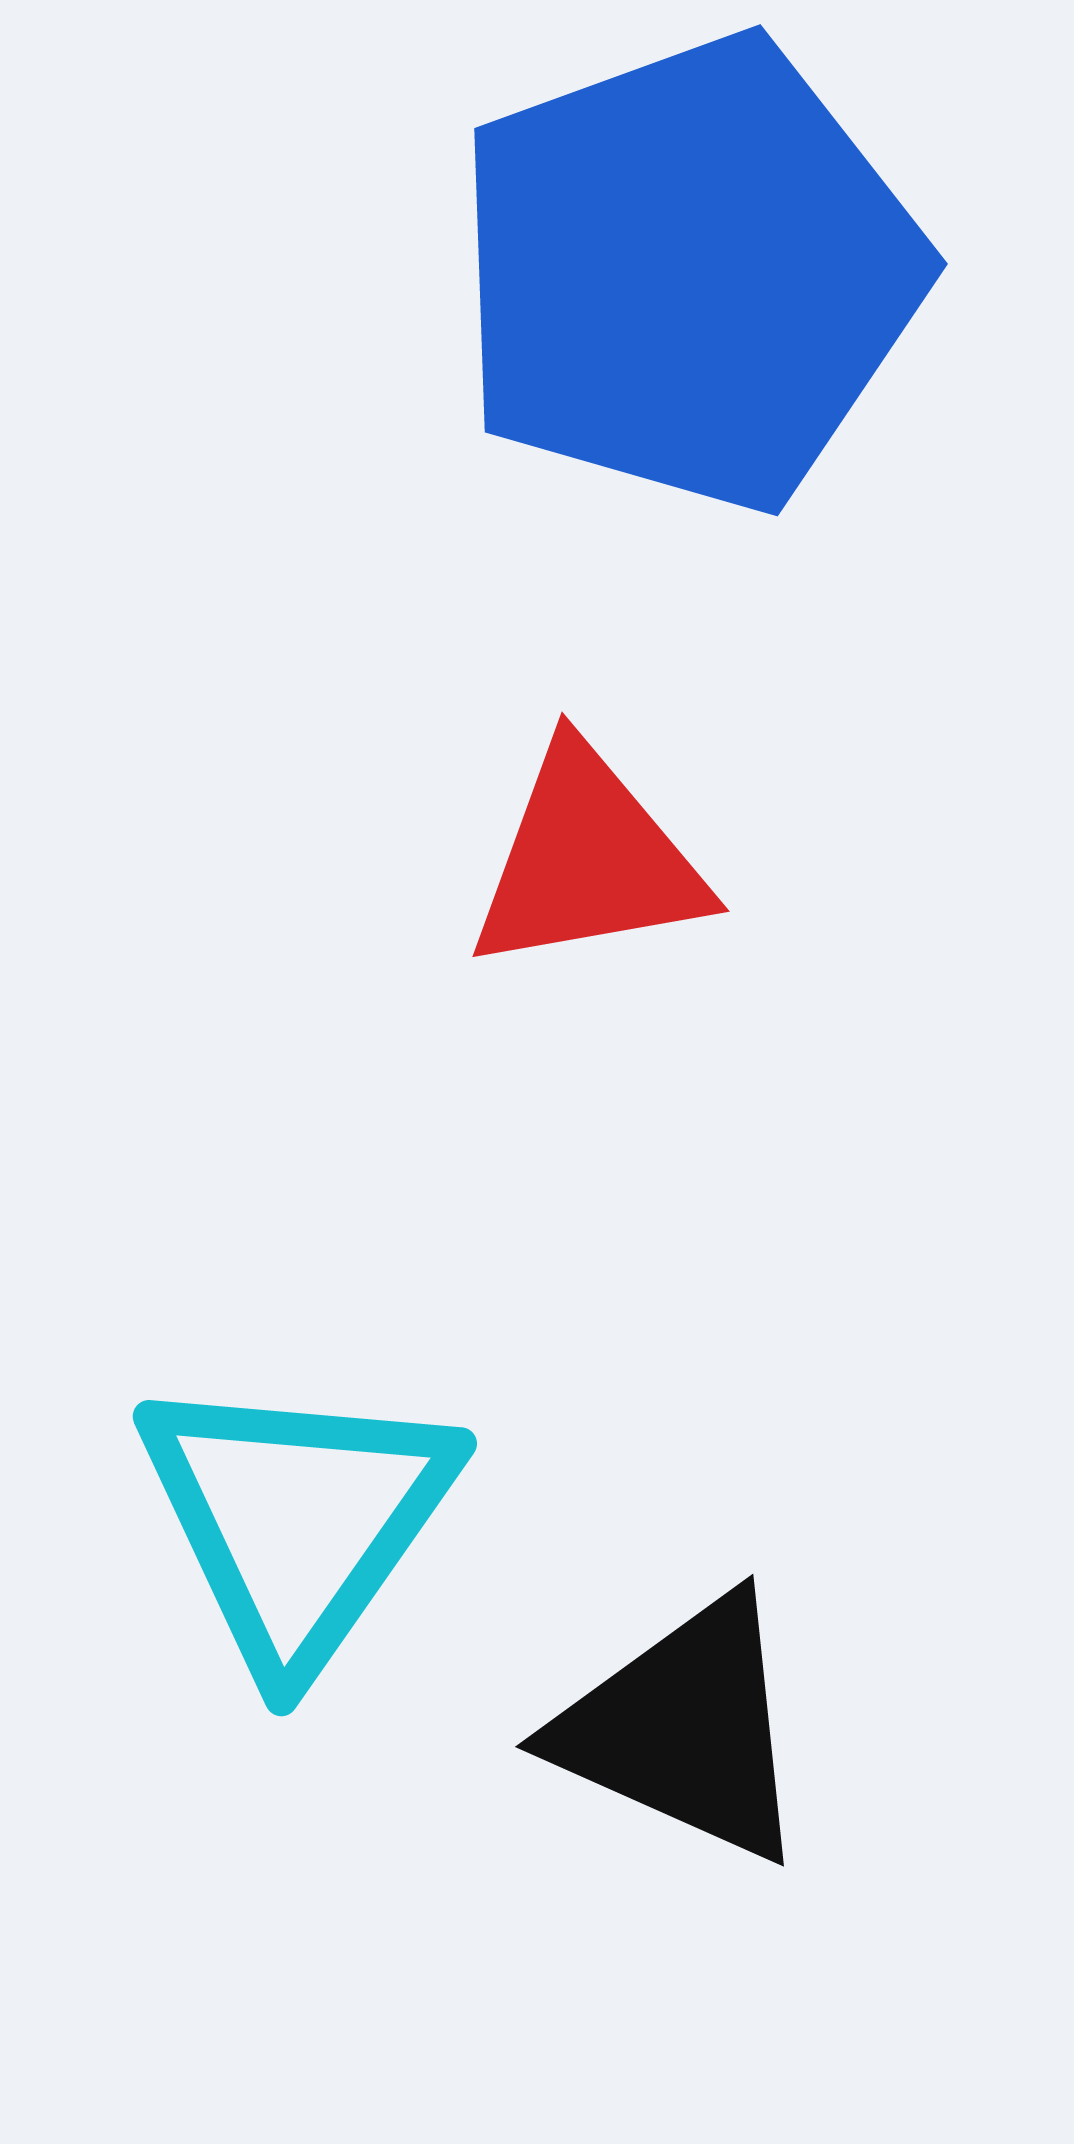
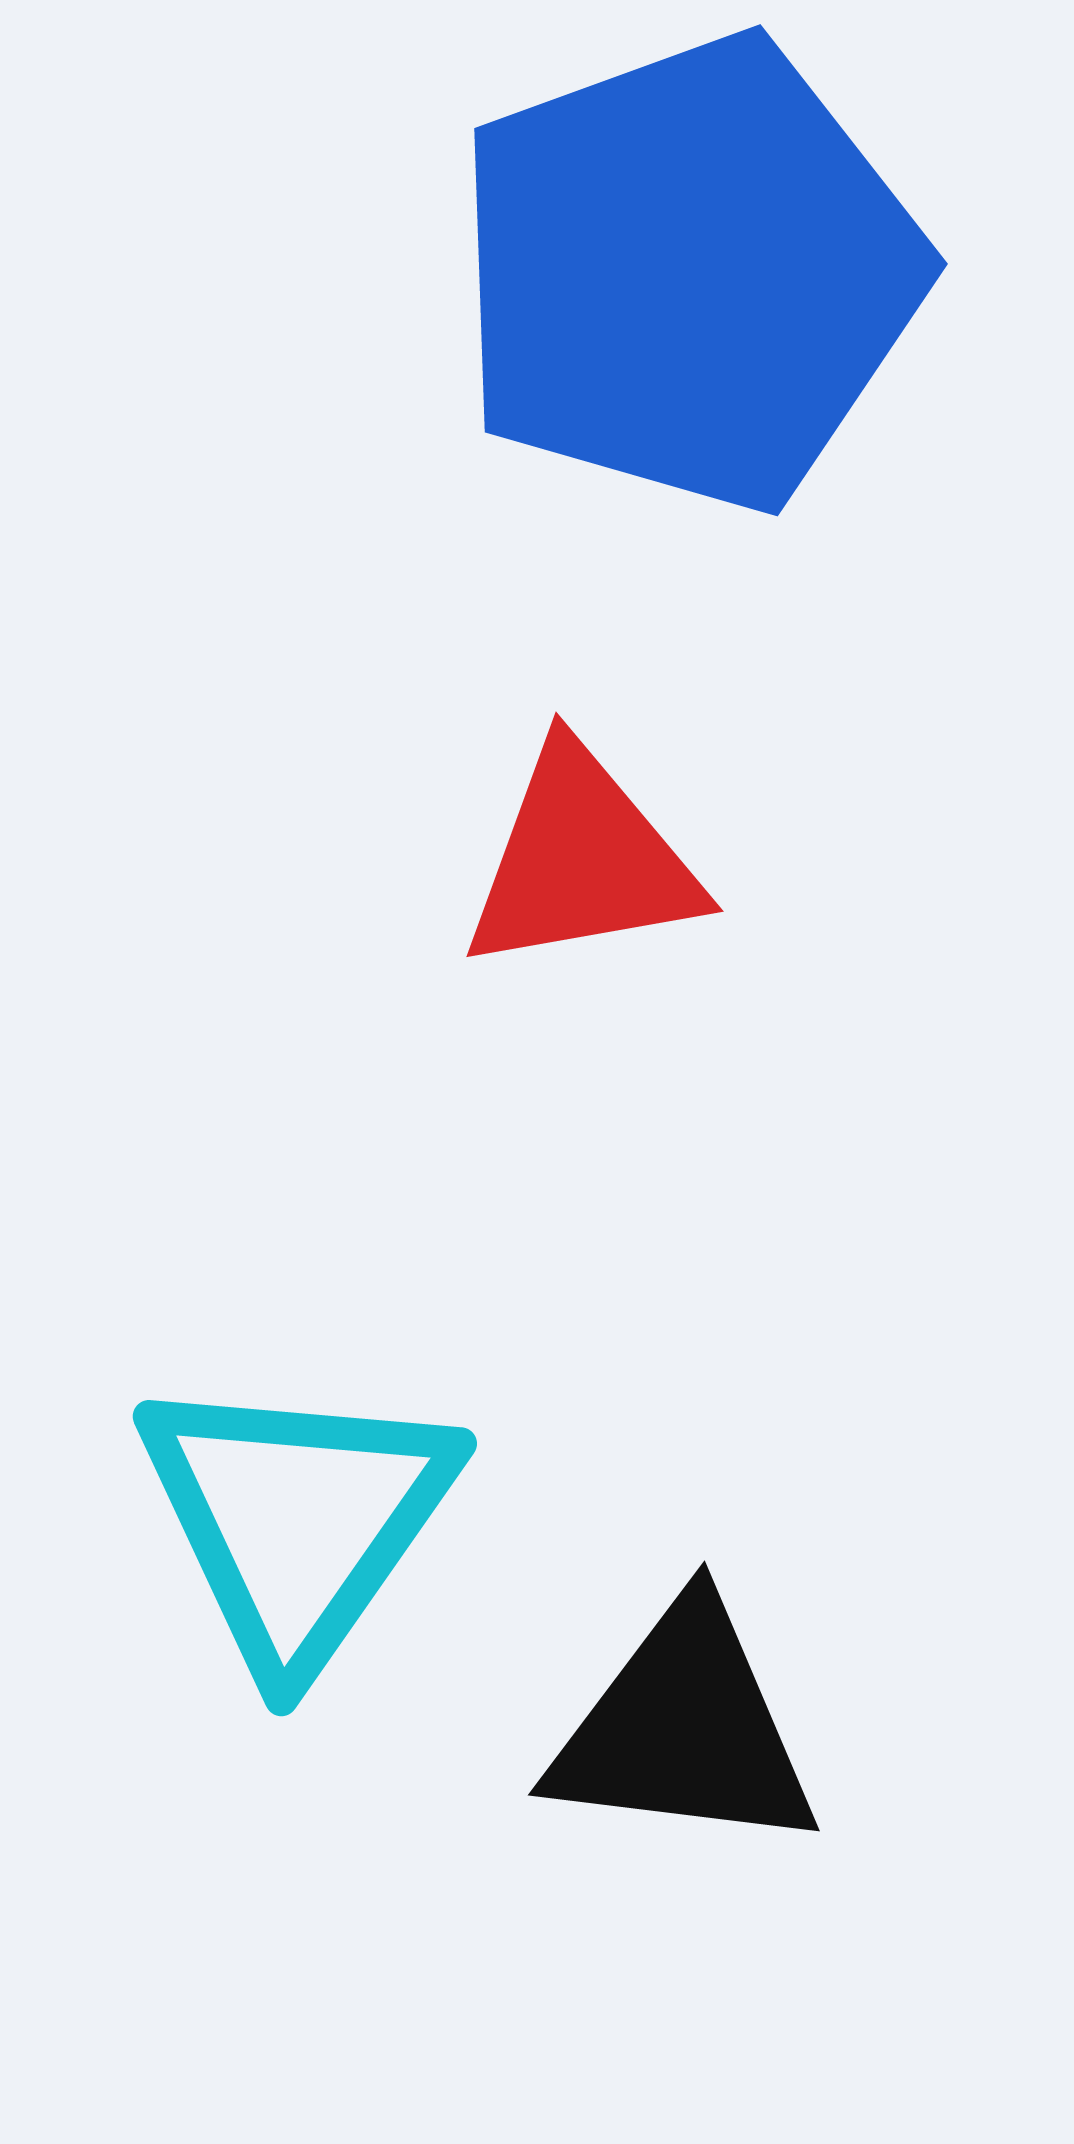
red triangle: moved 6 px left
black triangle: rotated 17 degrees counterclockwise
